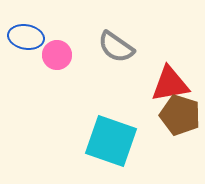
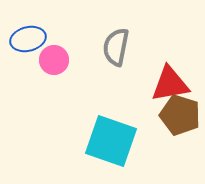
blue ellipse: moved 2 px right, 2 px down; rotated 24 degrees counterclockwise
gray semicircle: rotated 66 degrees clockwise
pink circle: moved 3 px left, 5 px down
